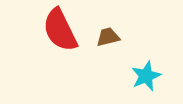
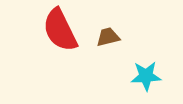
cyan star: rotated 20 degrees clockwise
